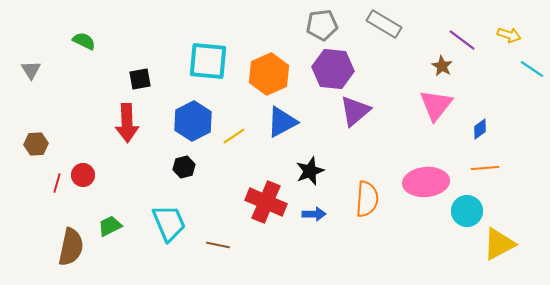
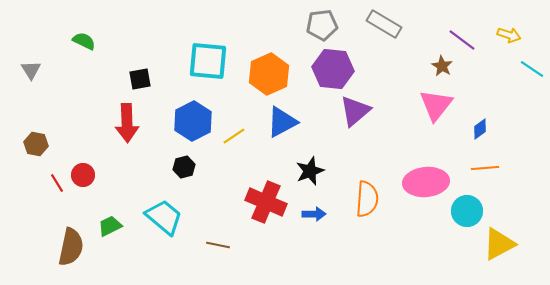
brown hexagon: rotated 15 degrees clockwise
red line: rotated 48 degrees counterclockwise
cyan trapezoid: moved 5 px left, 6 px up; rotated 27 degrees counterclockwise
